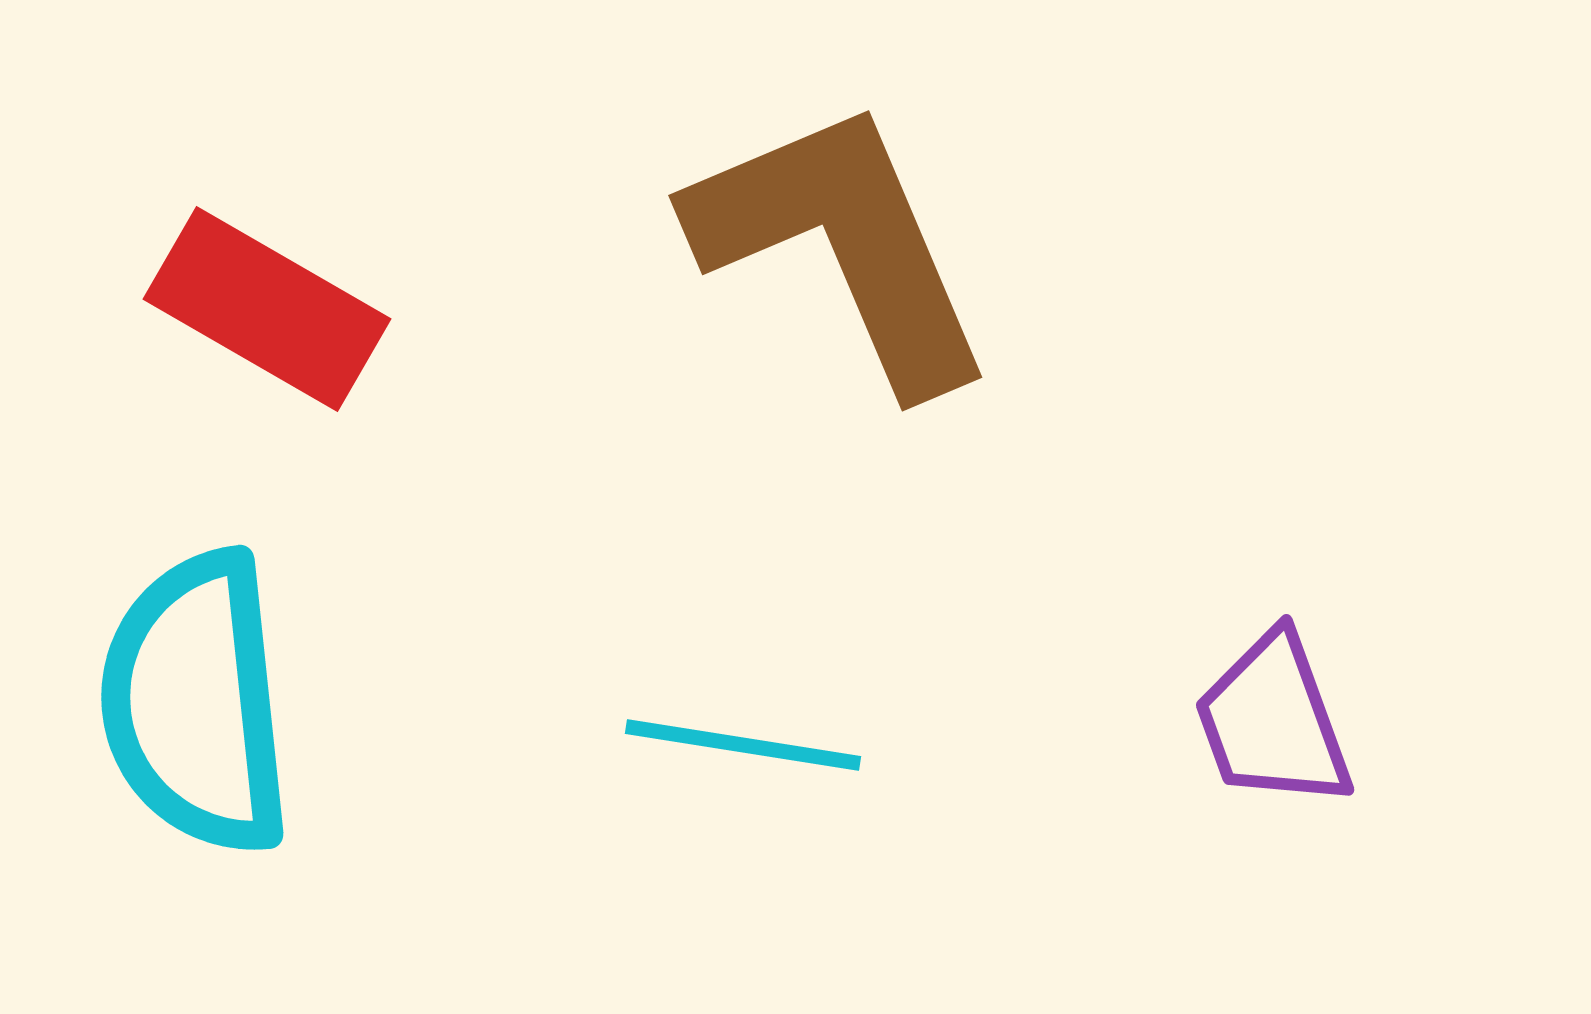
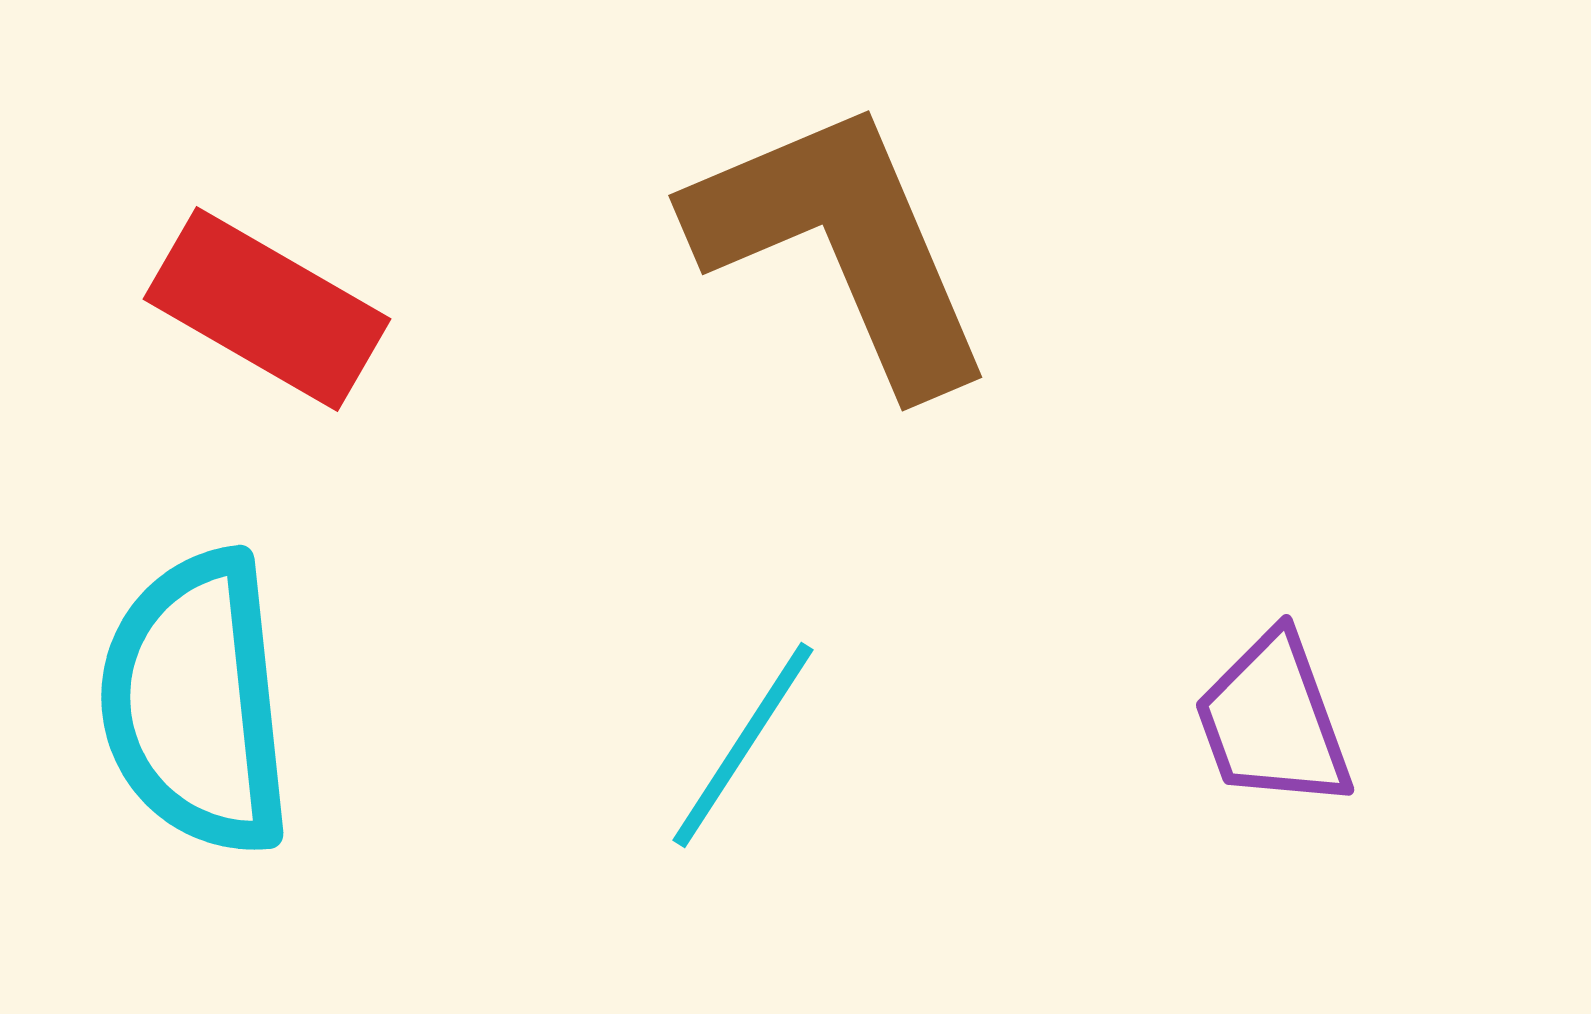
cyan line: rotated 66 degrees counterclockwise
